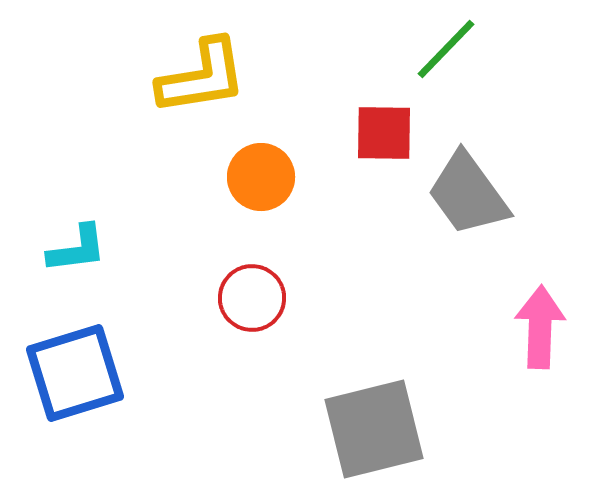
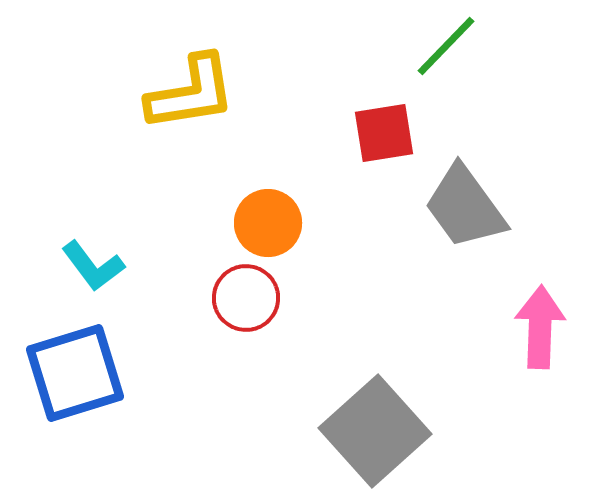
green line: moved 3 px up
yellow L-shape: moved 11 px left, 16 px down
red square: rotated 10 degrees counterclockwise
orange circle: moved 7 px right, 46 px down
gray trapezoid: moved 3 px left, 13 px down
cyan L-shape: moved 16 px right, 17 px down; rotated 60 degrees clockwise
red circle: moved 6 px left
gray square: moved 1 px right, 2 px down; rotated 28 degrees counterclockwise
